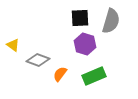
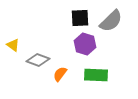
gray semicircle: rotated 30 degrees clockwise
green rectangle: moved 2 px right, 1 px up; rotated 25 degrees clockwise
